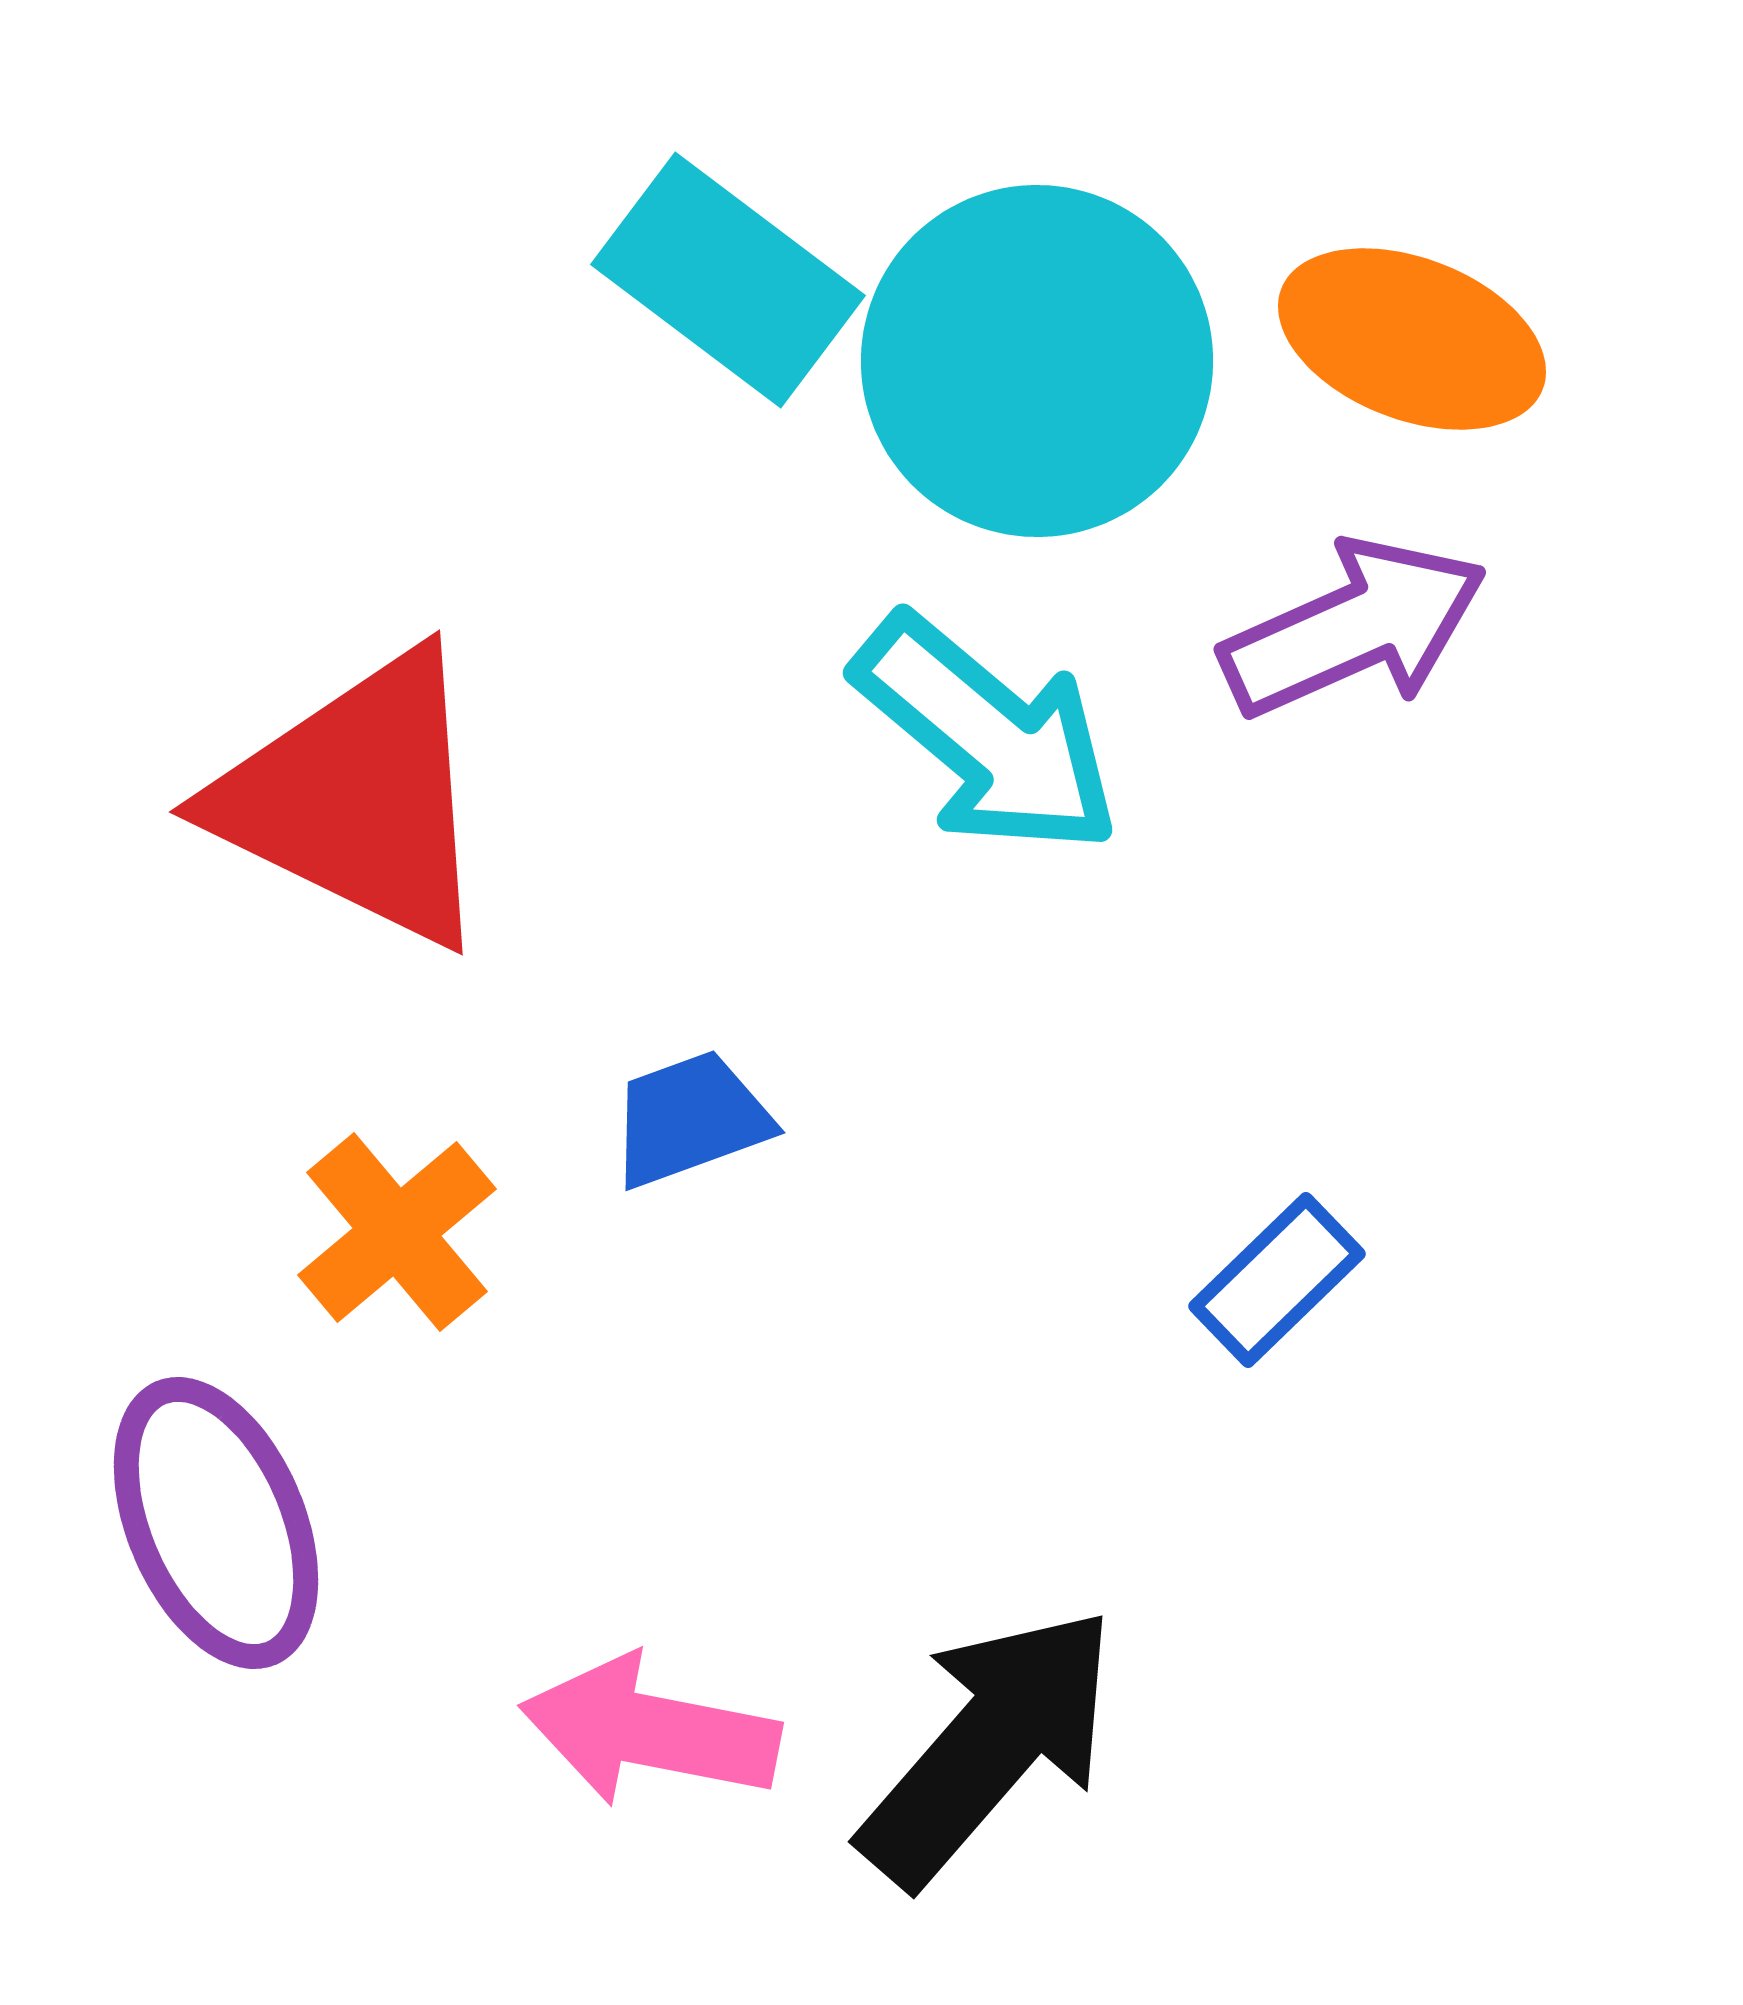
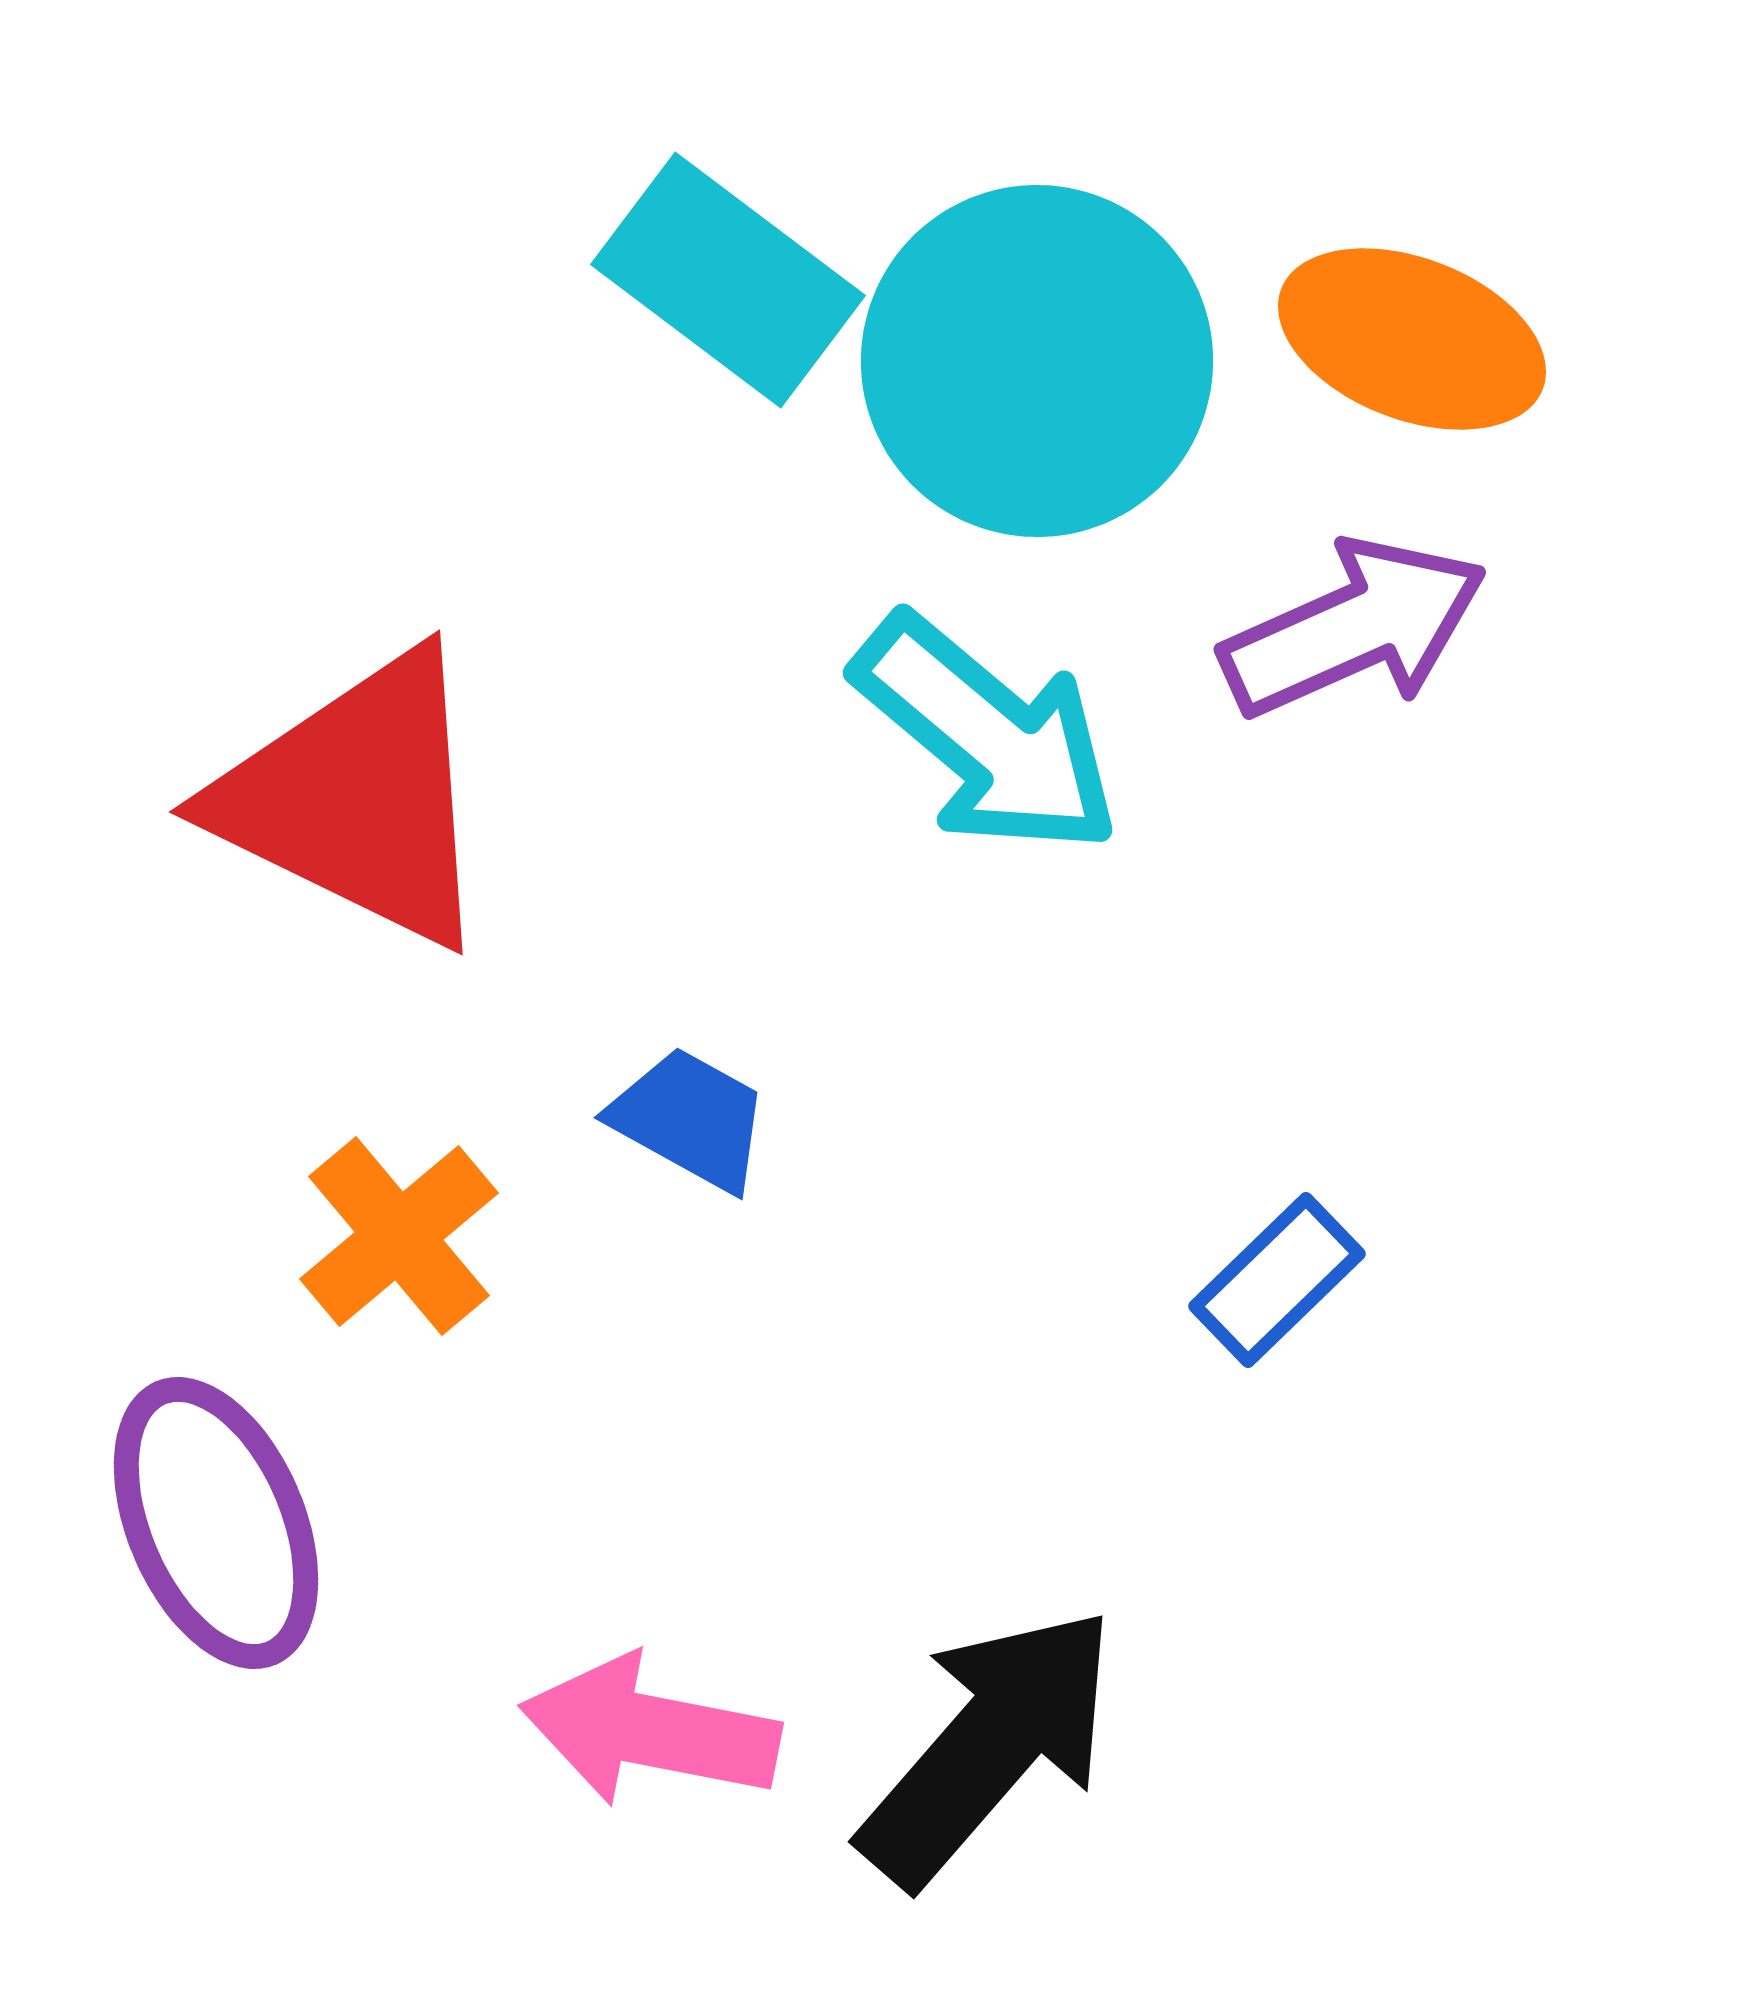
blue trapezoid: rotated 49 degrees clockwise
orange cross: moved 2 px right, 4 px down
